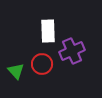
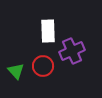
red circle: moved 1 px right, 2 px down
